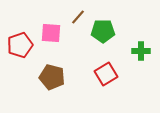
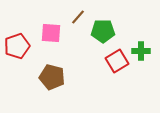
red pentagon: moved 3 px left, 1 px down
red square: moved 11 px right, 13 px up
